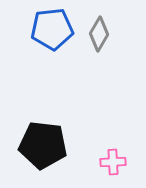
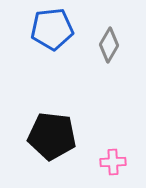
gray diamond: moved 10 px right, 11 px down
black pentagon: moved 9 px right, 9 px up
